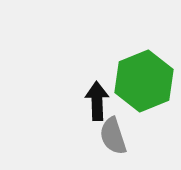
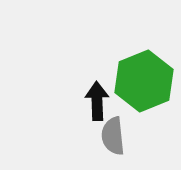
gray semicircle: rotated 12 degrees clockwise
